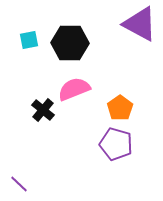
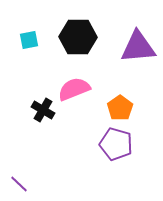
purple triangle: moved 2 px left, 23 px down; rotated 33 degrees counterclockwise
black hexagon: moved 8 px right, 6 px up
black cross: rotated 10 degrees counterclockwise
